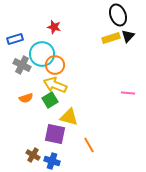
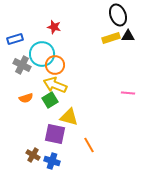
black triangle: rotated 48 degrees clockwise
